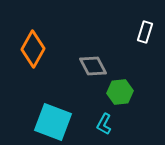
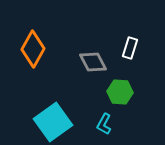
white rectangle: moved 15 px left, 16 px down
gray diamond: moved 4 px up
green hexagon: rotated 10 degrees clockwise
cyan square: rotated 33 degrees clockwise
